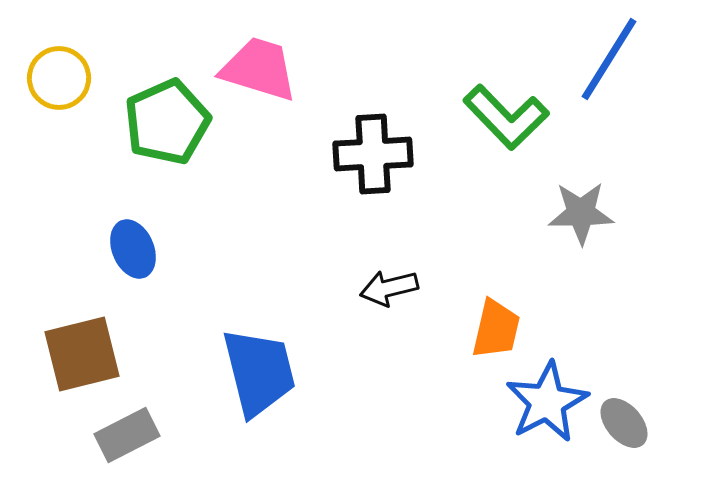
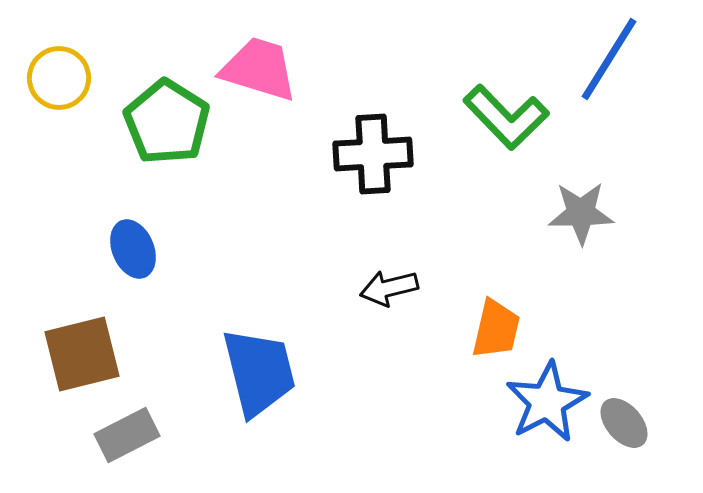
green pentagon: rotated 16 degrees counterclockwise
